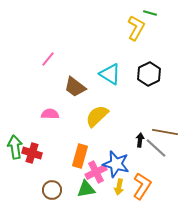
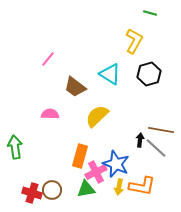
yellow L-shape: moved 2 px left, 13 px down
black hexagon: rotated 10 degrees clockwise
brown line: moved 4 px left, 2 px up
red cross: moved 40 px down
blue star: rotated 8 degrees clockwise
orange L-shape: rotated 68 degrees clockwise
